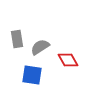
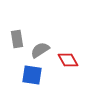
gray semicircle: moved 3 px down
